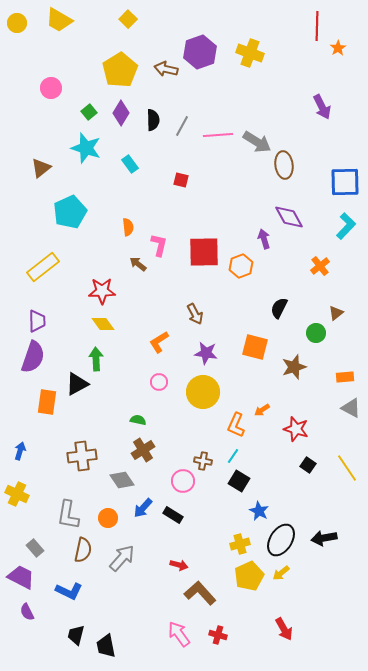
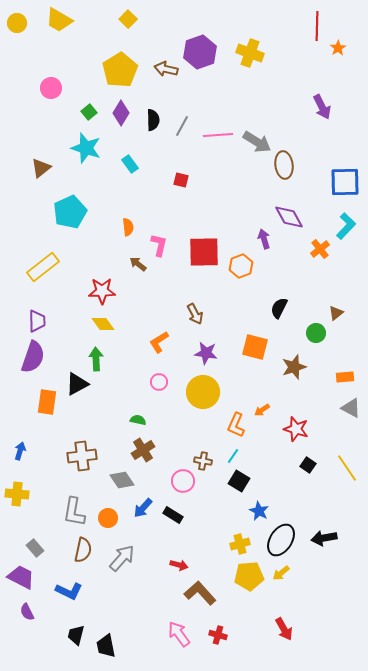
orange cross at (320, 266): moved 17 px up
yellow cross at (17, 494): rotated 20 degrees counterclockwise
gray L-shape at (68, 515): moved 6 px right, 3 px up
yellow pentagon at (249, 576): rotated 20 degrees clockwise
